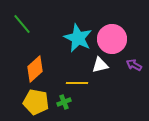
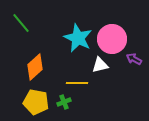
green line: moved 1 px left, 1 px up
purple arrow: moved 6 px up
orange diamond: moved 2 px up
